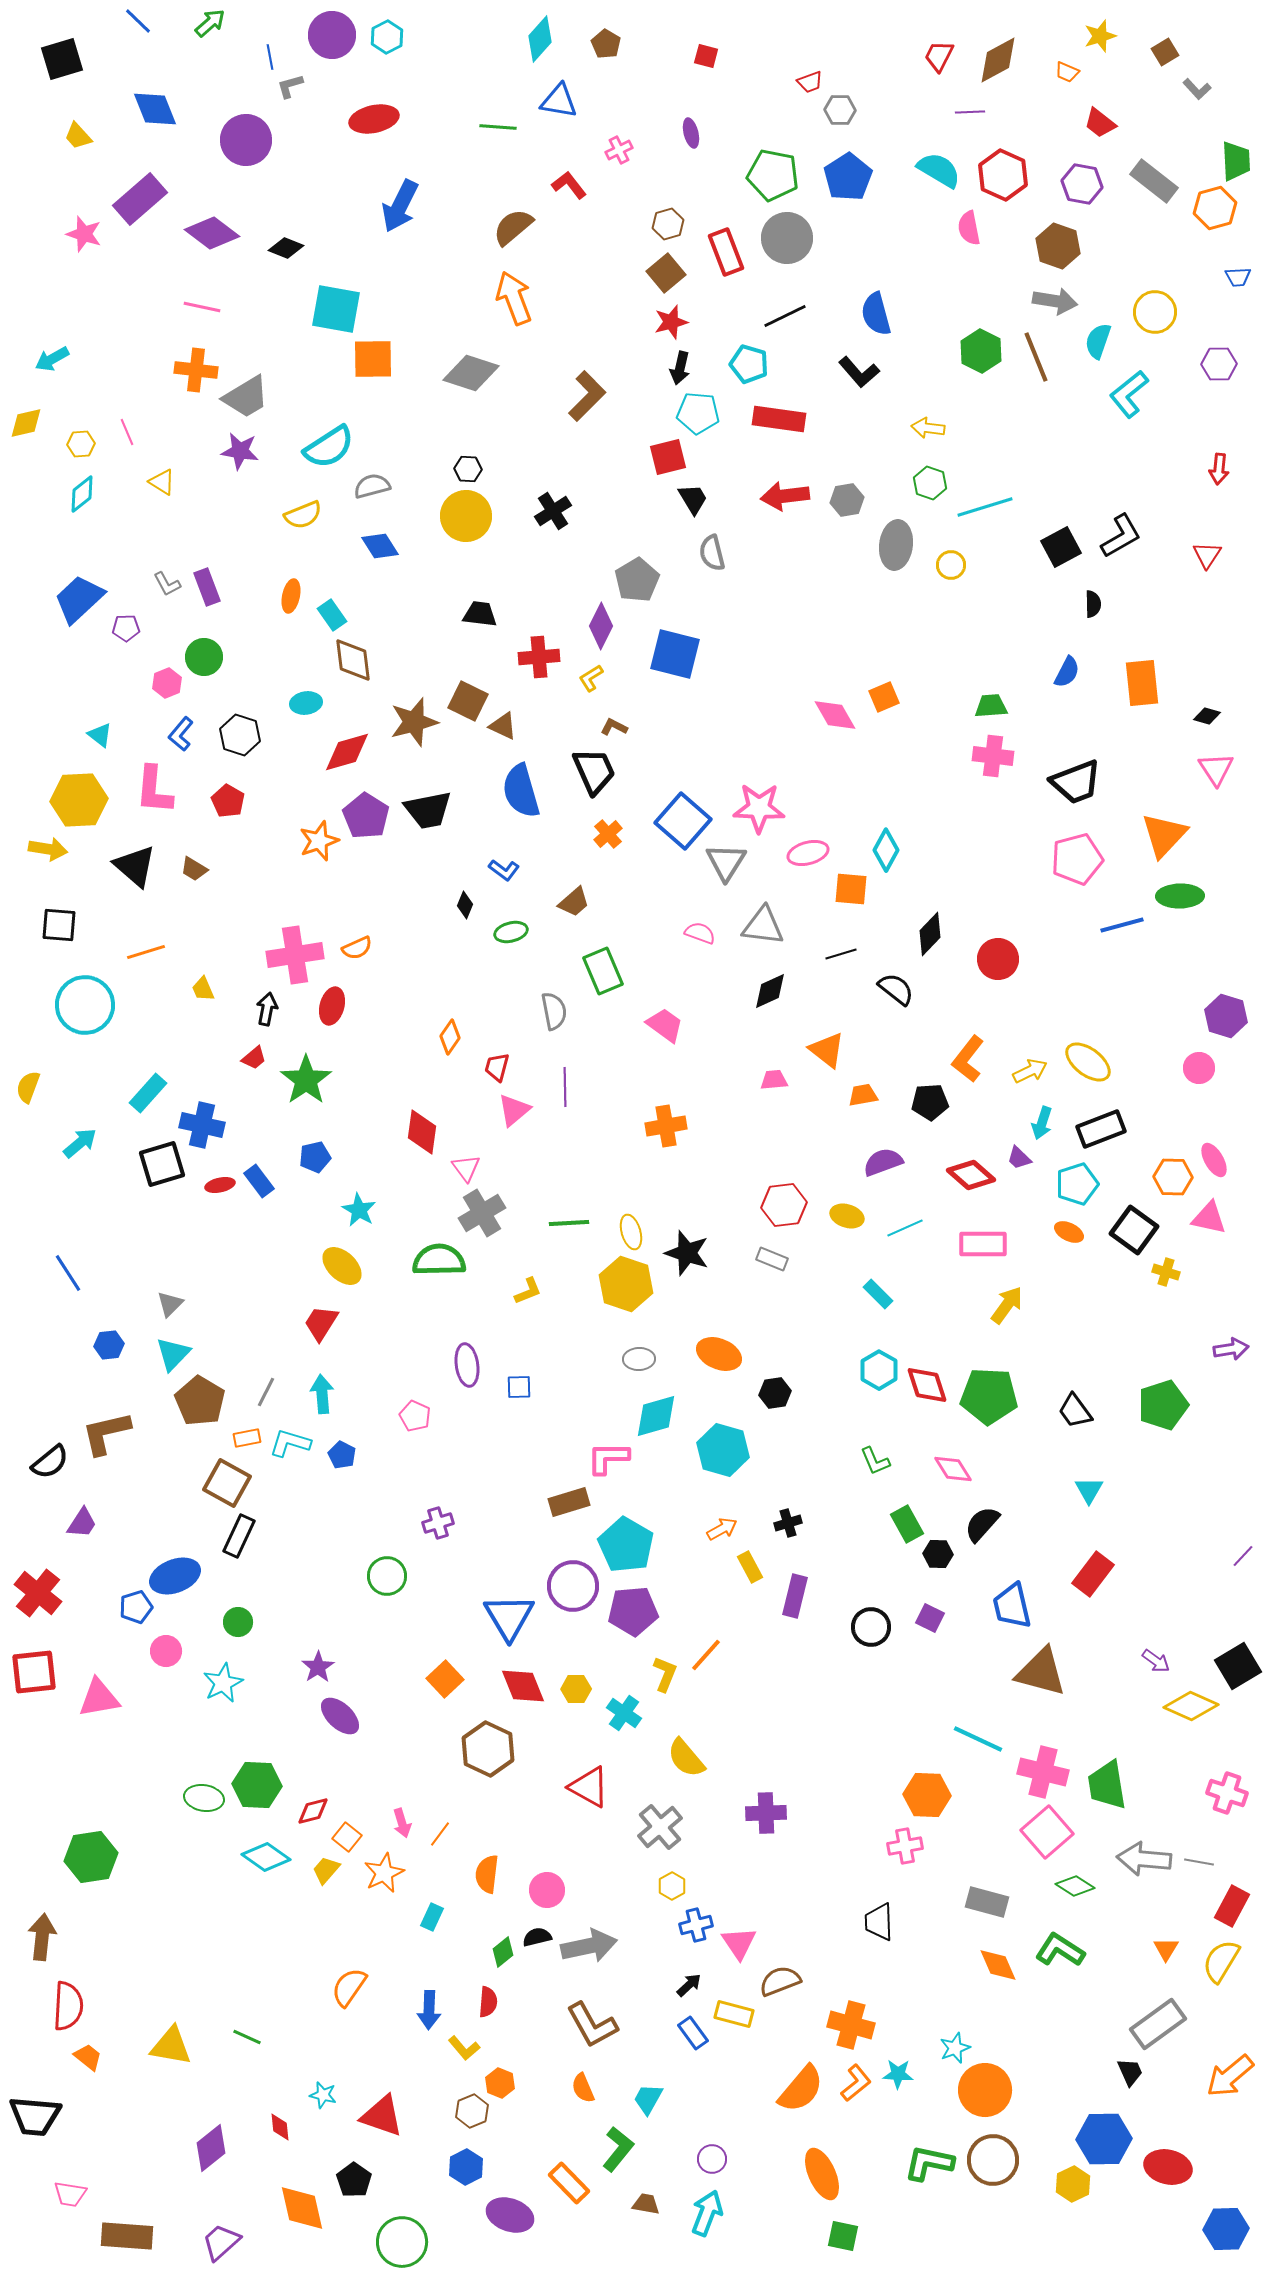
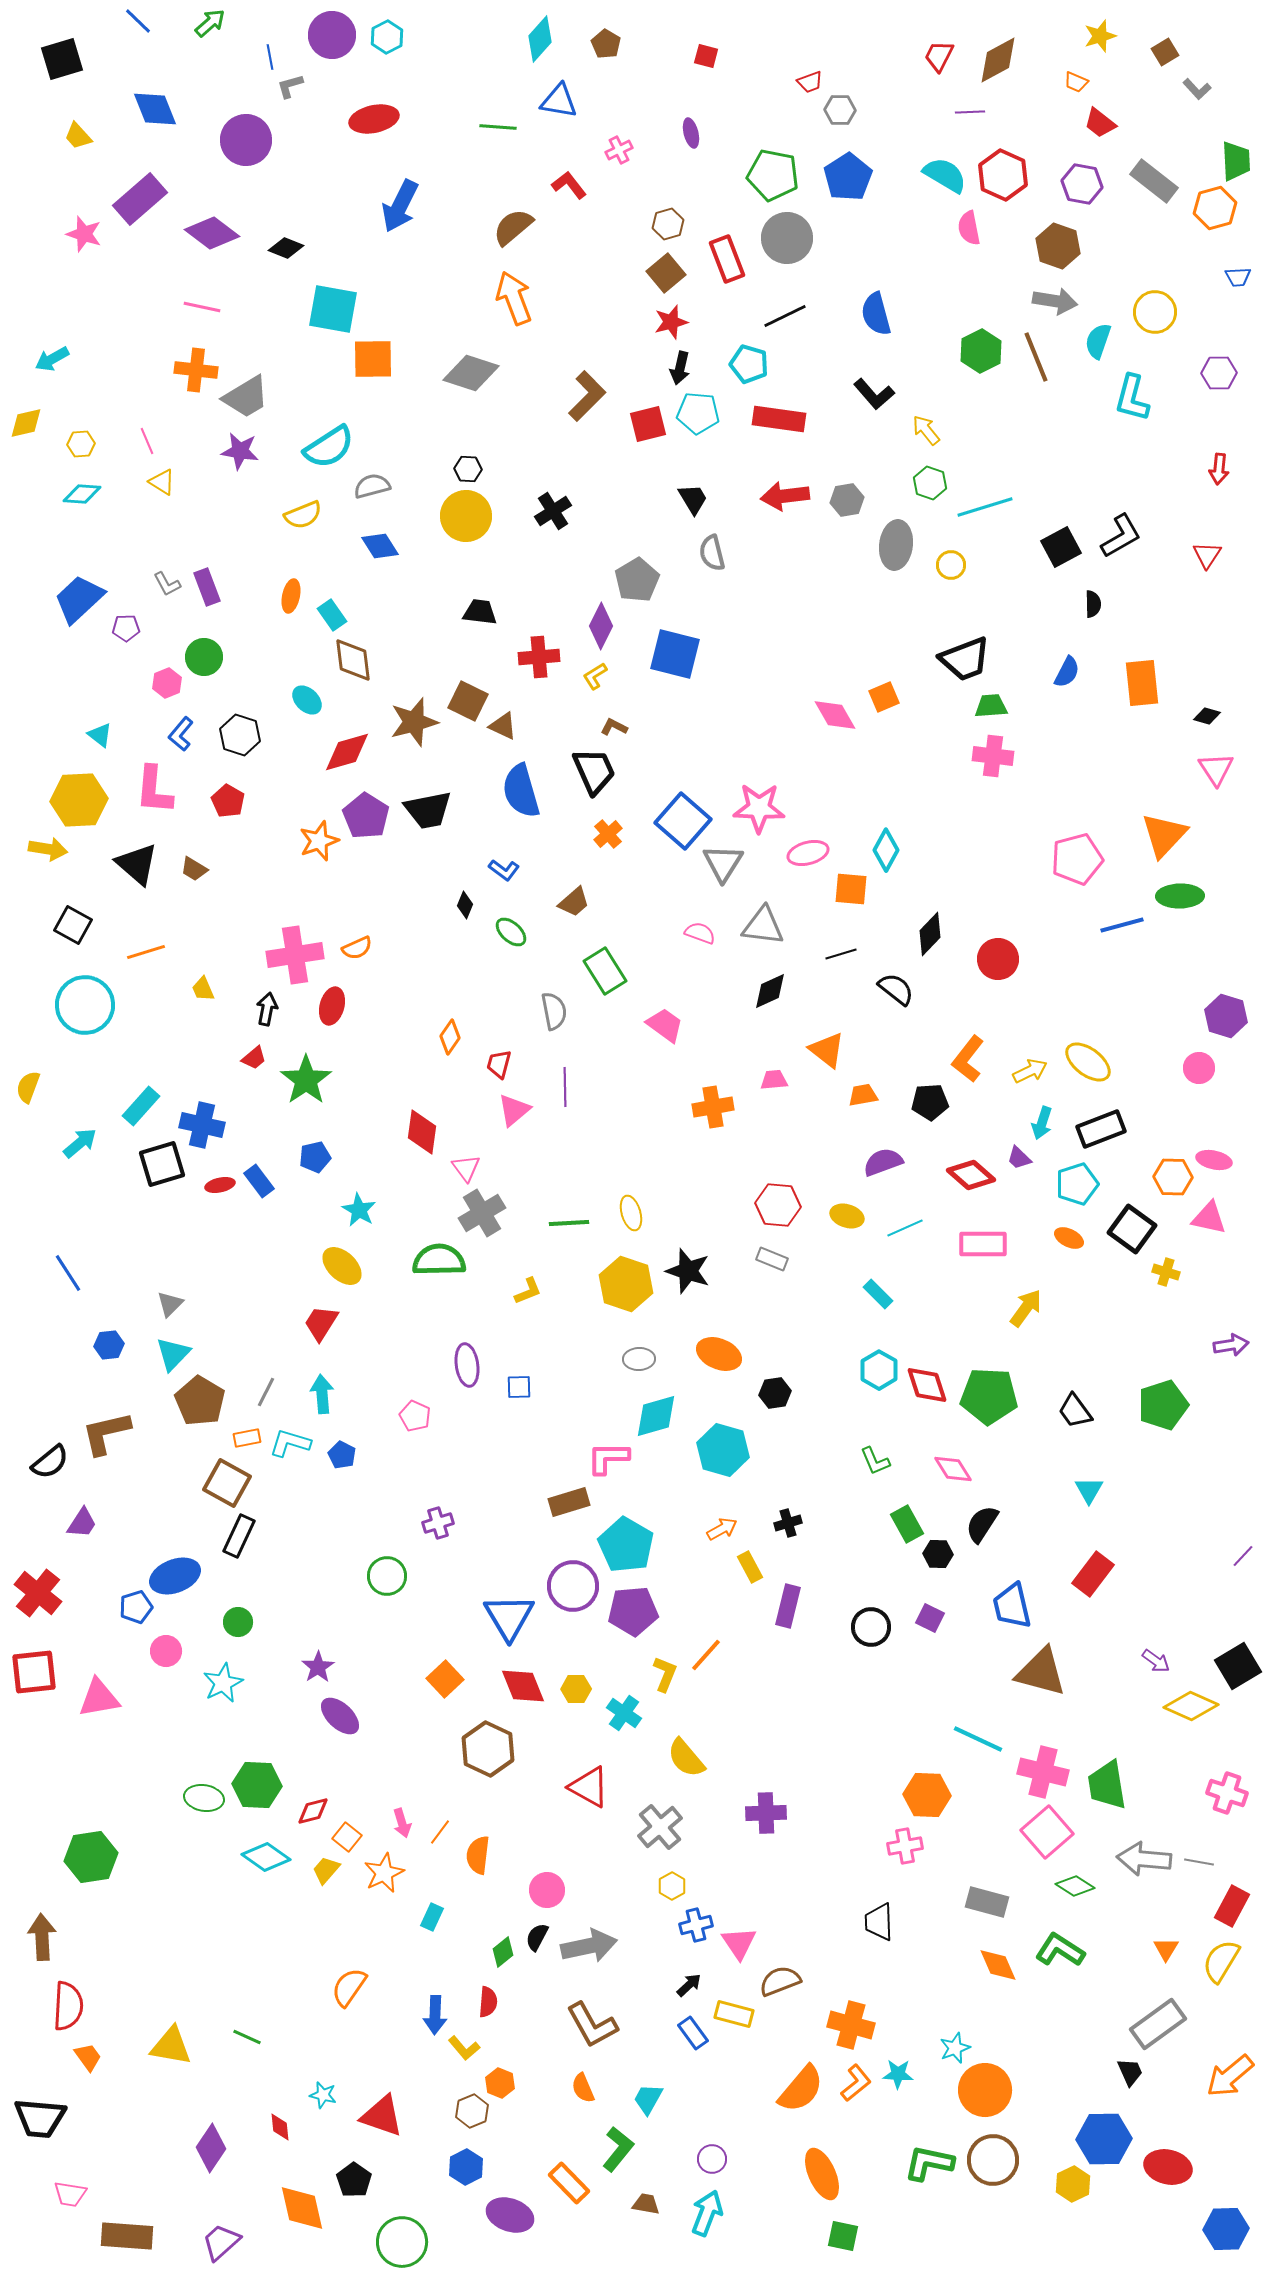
orange trapezoid at (1067, 72): moved 9 px right, 10 px down
cyan semicircle at (939, 170): moved 6 px right, 5 px down
red rectangle at (726, 252): moved 1 px right, 7 px down
cyan square at (336, 309): moved 3 px left
green hexagon at (981, 351): rotated 6 degrees clockwise
purple hexagon at (1219, 364): moved 9 px down
black L-shape at (859, 372): moved 15 px right, 22 px down
cyan L-shape at (1129, 394): moved 3 px right, 4 px down; rotated 36 degrees counterclockwise
yellow arrow at (928, 428): moved 2 px left, 2 px down; rotated 44 degrees clockwise
pink line at (127, 432): moved 20 px right, 9 px down
red square at (668, 457): moved 20 px left, 33 px up
cyan diamond at (82, 494): rotated 42 degrees clockwise
black trapezoid at (480, 614): moved 2 px up
yellow L-shape at (591, 678): moved 4 px right, 2 px up
cyan ellipse at (306, 703): moved 1 px right, 3 px up; rotated 52 degrees clockwise
black trapezoid at (1076, 782): moved 111 px left, 123 px up
gray triangle at (726, 862): moved 3 px left, 1 px down
black triangle at (135, 866): moved 2 px right, 2 px up
black square at (59, 925): moved 14 px right; rotated 24 degrees clockwise
green ellipse at (511, 932): rotated 56 degrees clockwise
green rectangle at (603, 971): moved 2 px right; rotated 9 degrees counterclockwise
red trapezoid at (497, 1067): moved 2 px right, 3 px up
cyan rectangle at (148, 1093): moved 7 px left, 13 px down
orange cross at (666, 1126): moved 47 px right, 19 px up
pink ellipse at (1214, 1160): rotated 48 degrees counterclockwise
red hexagon at (784, 1205): moved 6 px left; rotated 12 degrees clockwise
black square at (1134, 1230): moved 2 px left, 1 px up
yellow ellipse at (631, 1232): moved 19 px up
orange ellipse at (1069, 1232): moved 6 px down
black star at (687, 1253): moved 1 px right, 18 px down
yellow arrow at (1007, 1305): moved 19 px right, 3 px down
purple arrow at (1231, 1349): moved 4 px up
black semicircle at (982, 1524): rotated 9 degrees counterclockwise
purple rectangle at (795, 1596): moved 7 px left, 10 px down
orange line at (440, 1834): moved 2 px up
orange semicircle at (487, 1874): moved 9 px left, 19 px up
brown arrow at (42, 1937): rotated 9 degrees counterclockwise
black semicircle at (537, 1937): rotated 48 degrees counterclockwise
blue arrow at (429, 2010): moved 6 px right, 5 px down
orange trapezoid at (88, 2057): rotated 16 degrees clockwise
black trapezoid at (35, 2116): moved 5 px right, 2 px down
purple diamond at (211, 2148): rotated 18 degrees counterclockwise
